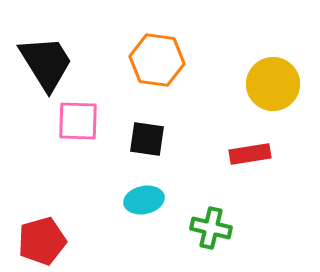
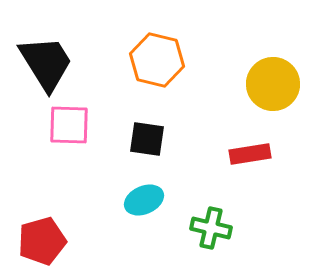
orange hexagon: rotated 6 degrees clockwise
pink square: moved 9 px left, 4 px down
cyan ellipse: rotated 12 degrees counterclockwise
